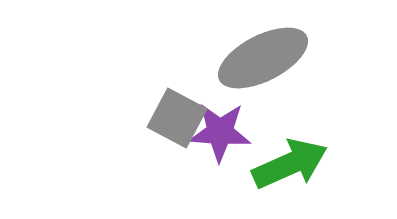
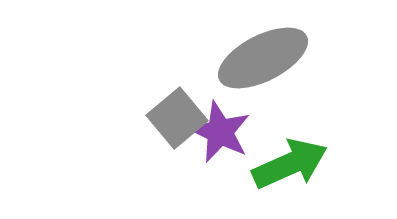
gray square: rotated 22 degrees clockwise
purple star: rotated 22 degrees clockwise
